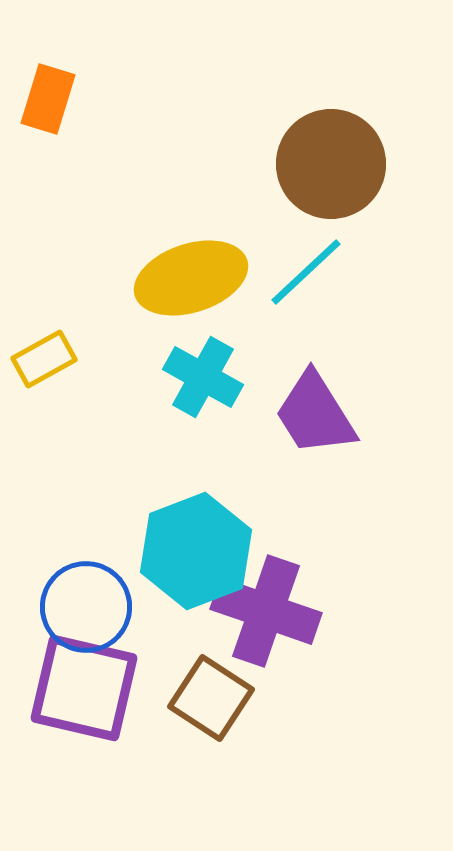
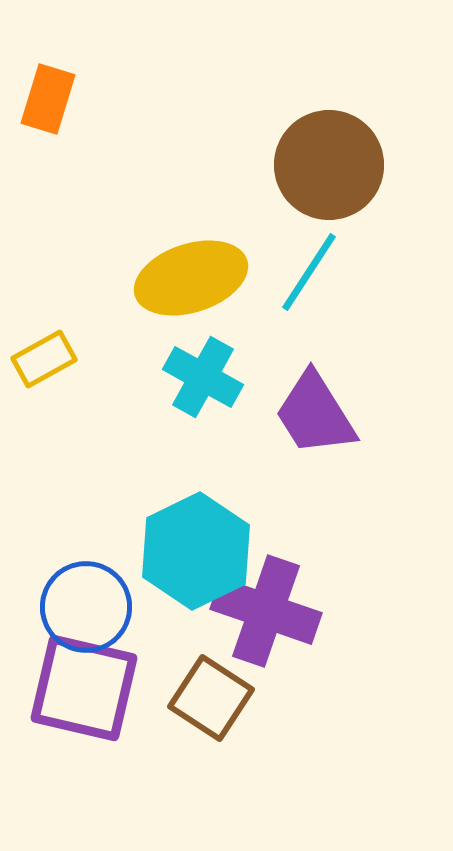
brown circle: moved 2 px left, 1 px down
cyan line: moved 3 px right; rotated 14 degrees counterclockwise
cyan hexagon: rotated 5 degrees counterclockwise
